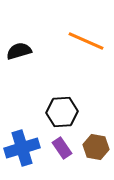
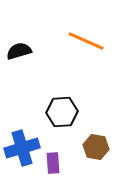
purple rectangle: moved 9 px left, 15 px down; rotated 30 degrees clockwise
